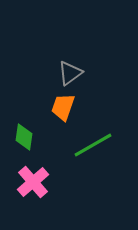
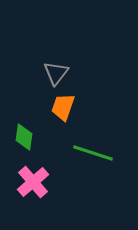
gray triangle: moved 14 px left; rotated 16 degrees counterclockwise
green line: moved 8 px down; rotated 48 degrees clockwise
